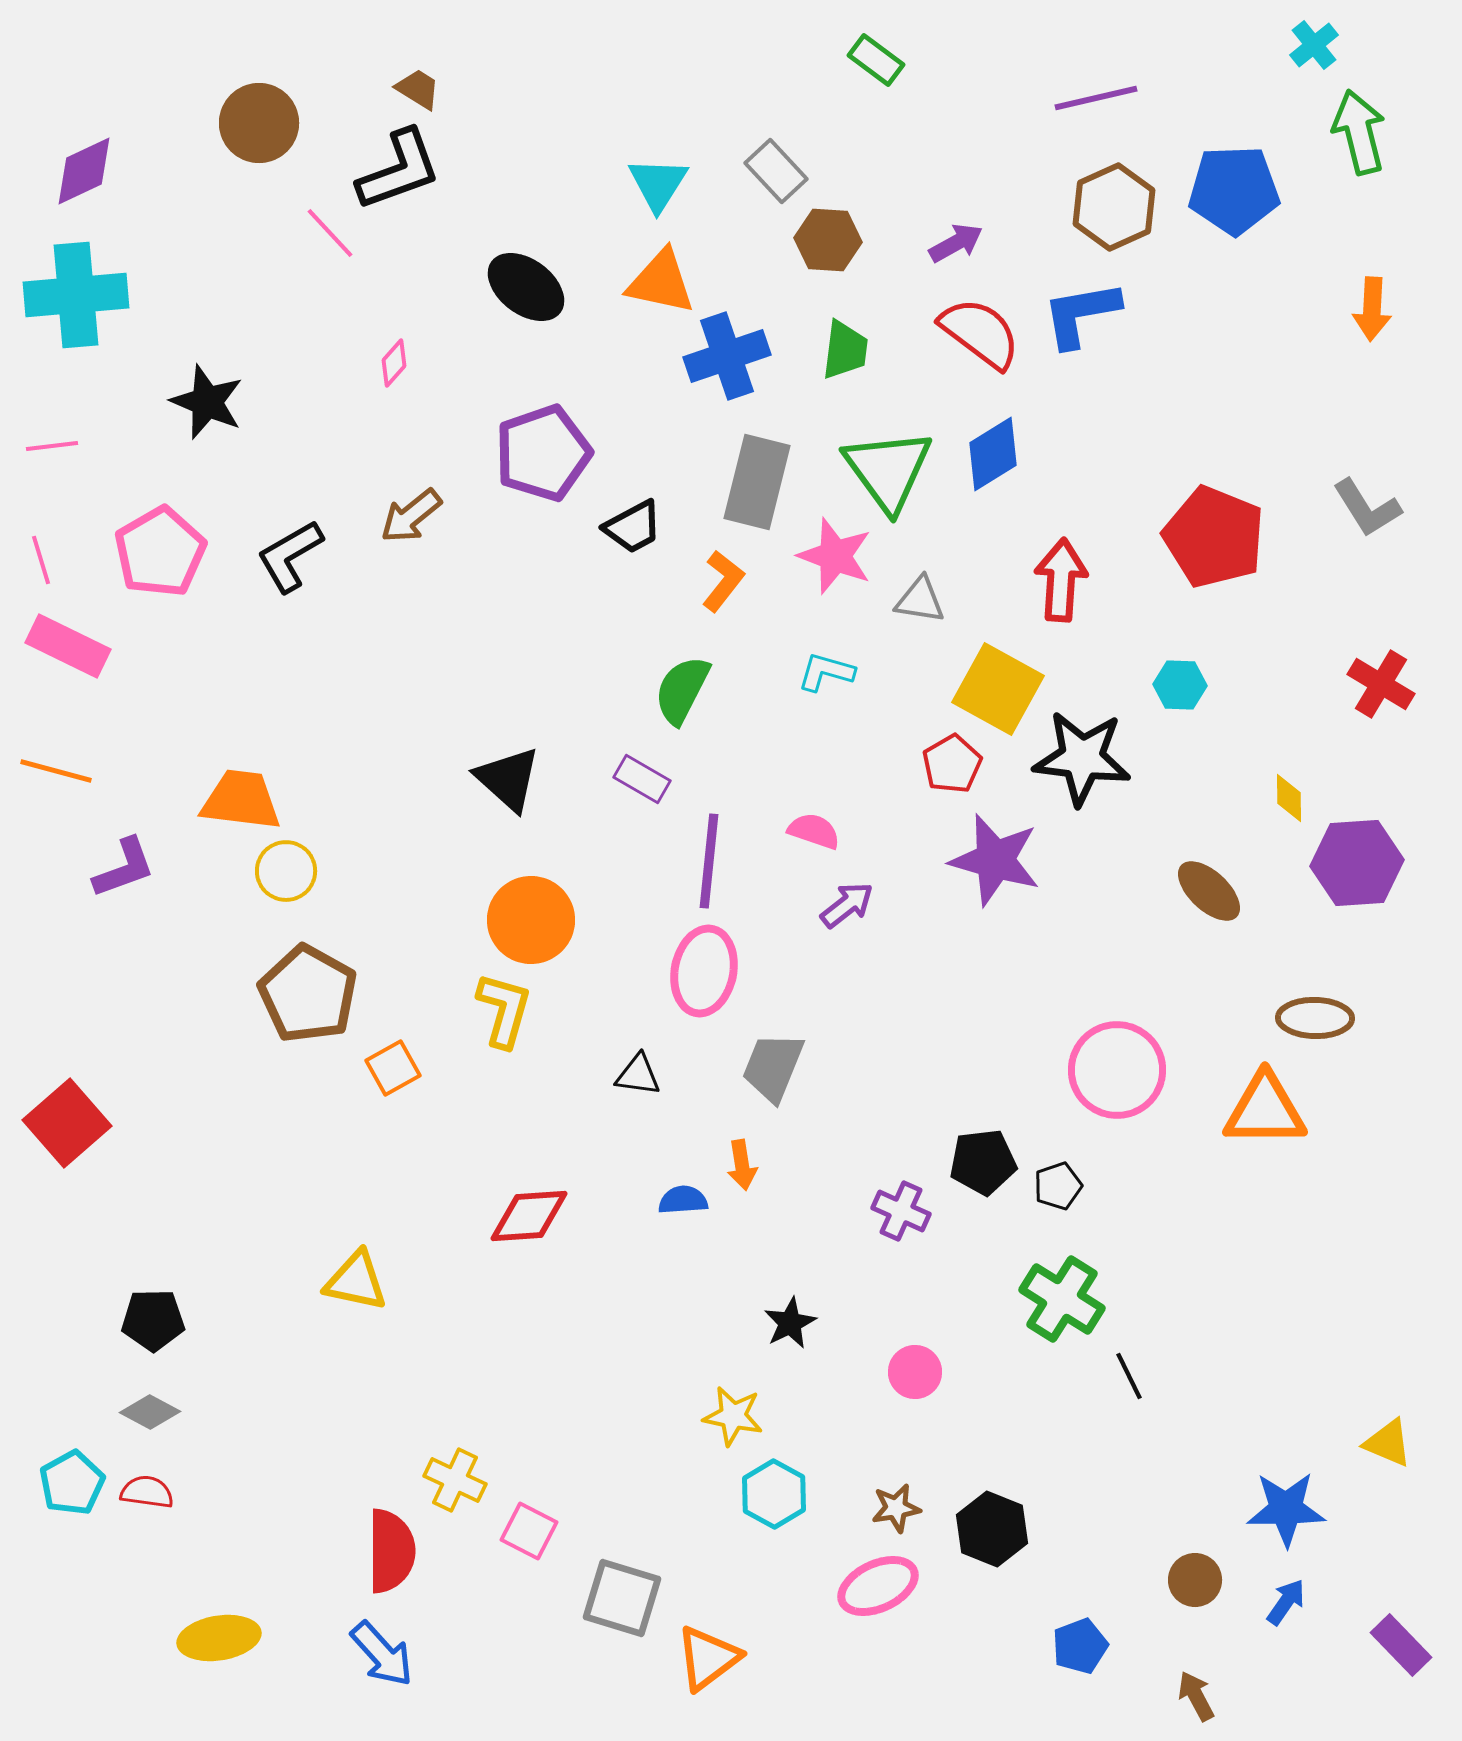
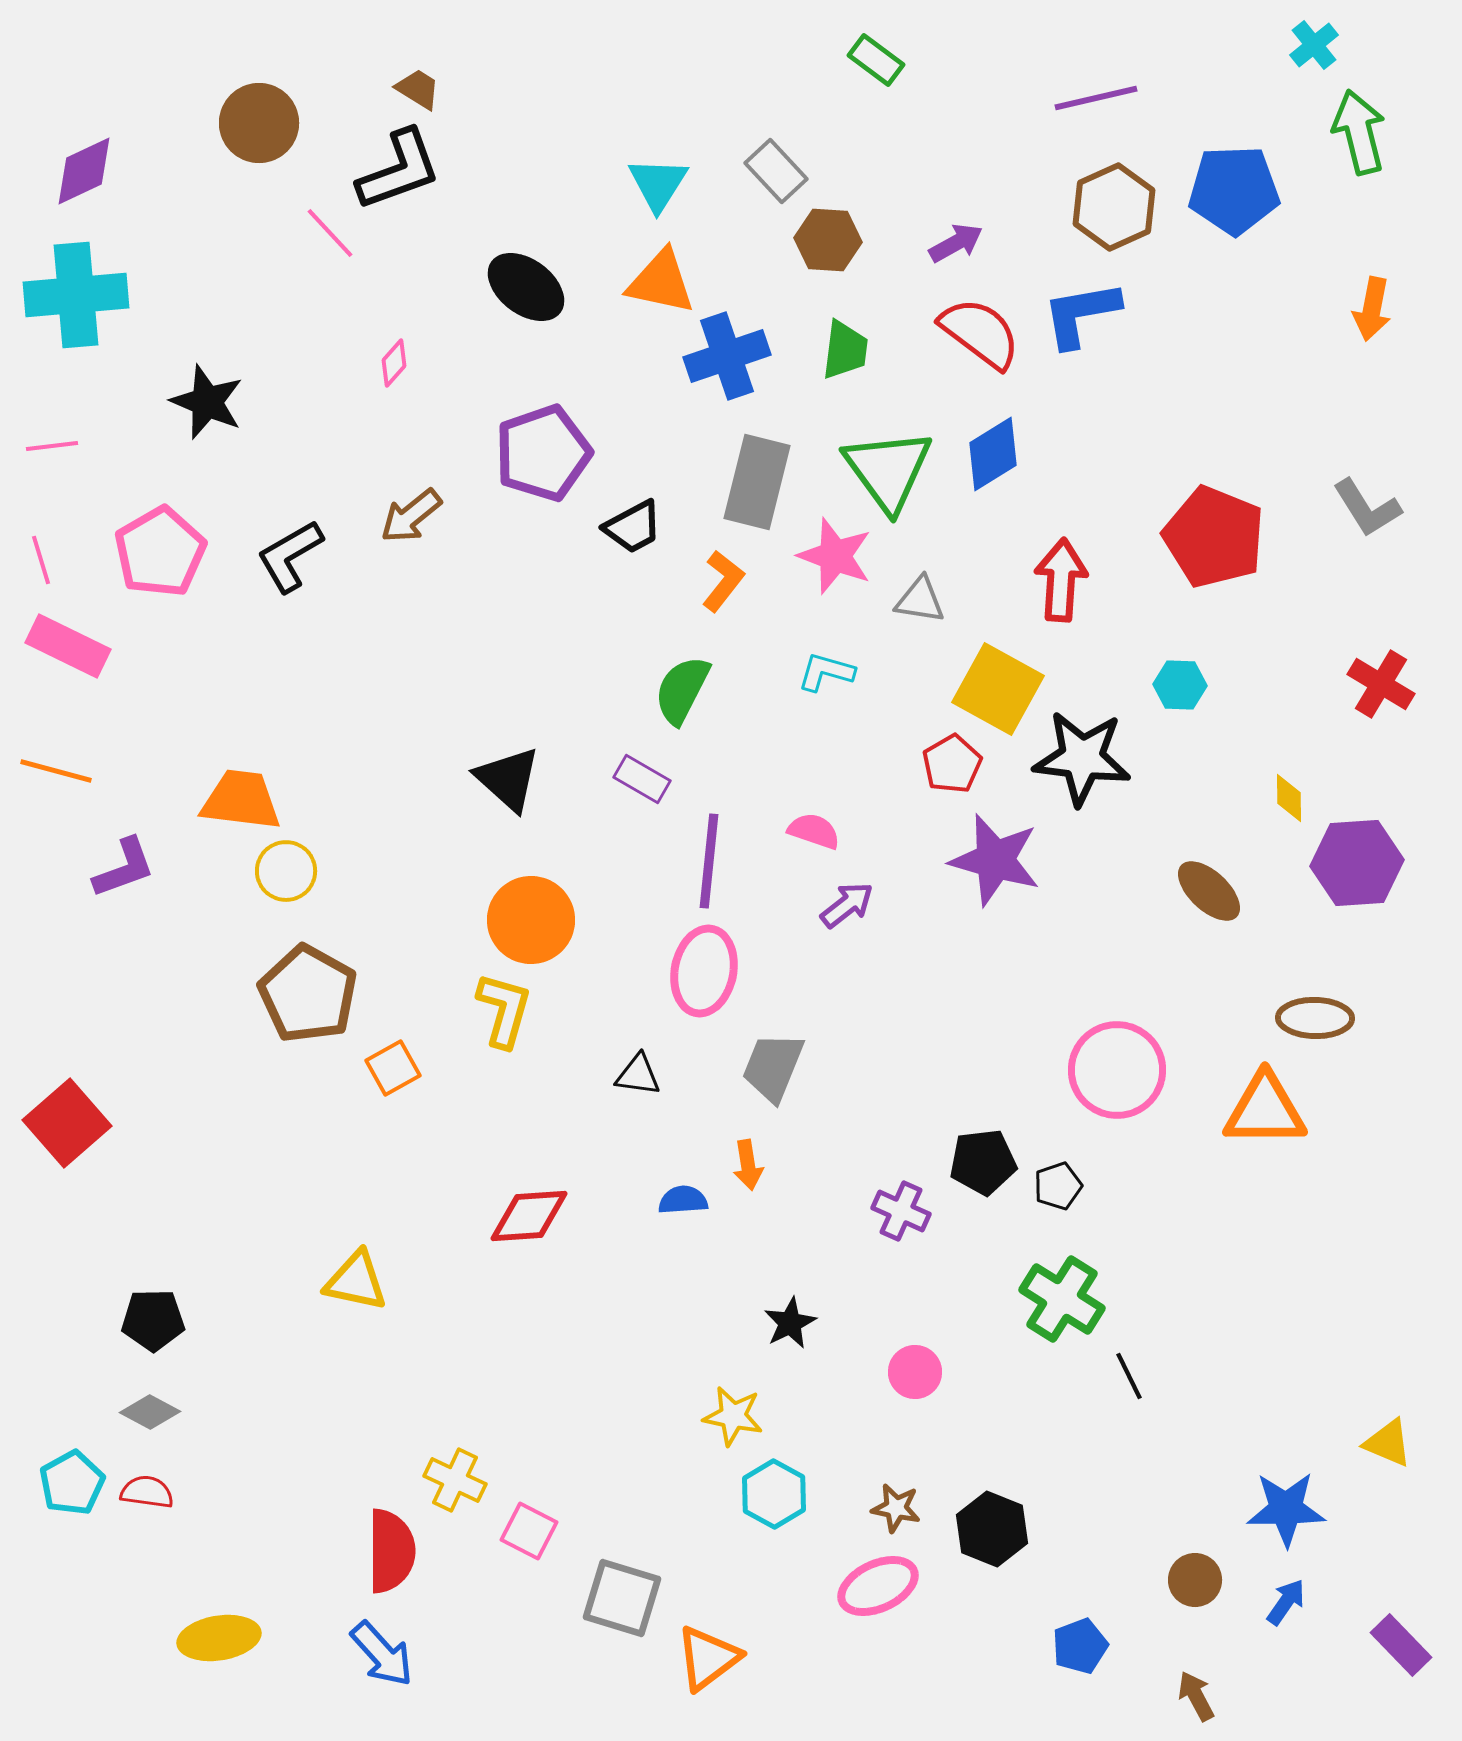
orange arrow at (1372, 309): rotated 8 degrees clockwise
orange arrow at (742, 1165): moved 6 px right
brown star at (896, 1508): rotated 21 degrees clockwise
